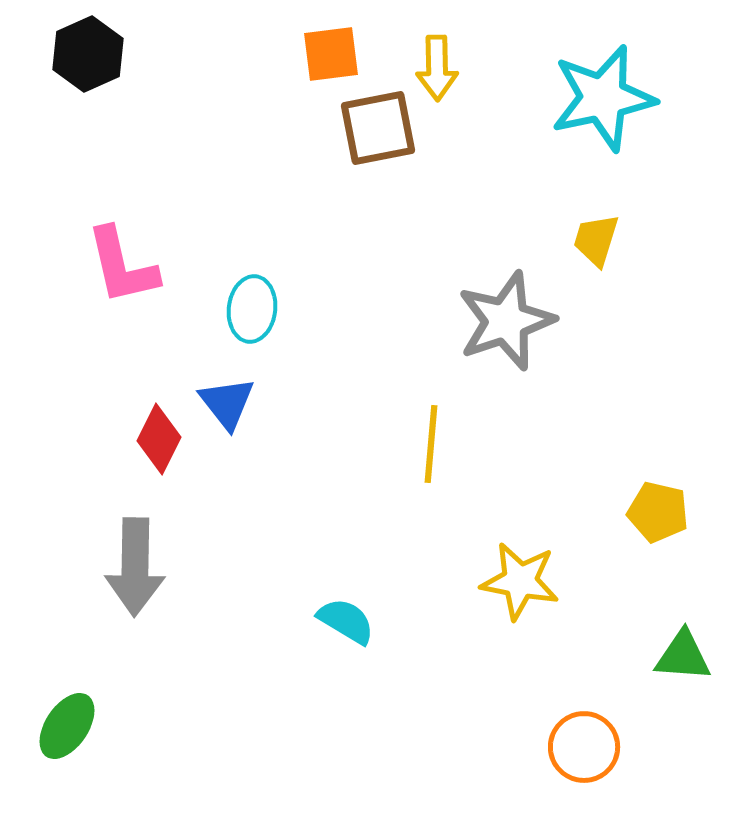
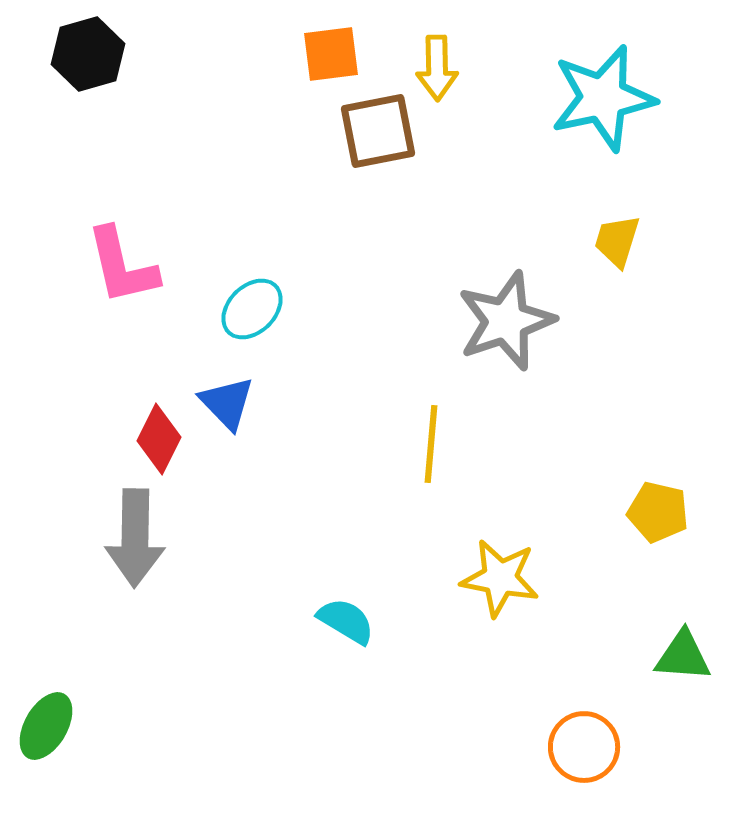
black hexagon: rotated 8 degrees clockwise
brown square: moved 3 px down
yellow trapezoid: moved 21 px right, 1 px down
cyan ellipse: rotated 38 degrees clockwise
blue triangle: rotated 6 degrees counterclockwise
gray arrow: moved 29 px up
yellow star: moved 20 px left, 3 px up
green ellipse: moved 21 px left; rotated 4 degrees counterclockwise
